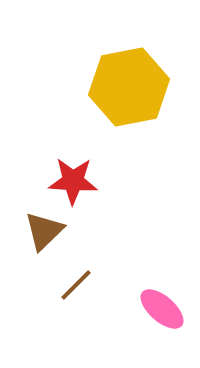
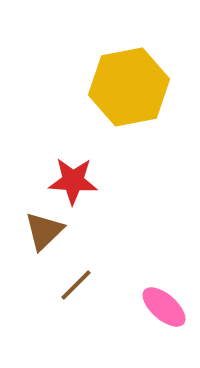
pink ellipse: moved 2 px right, 2 px up
